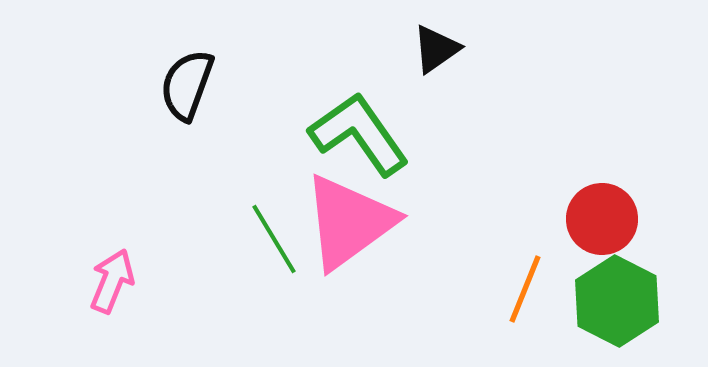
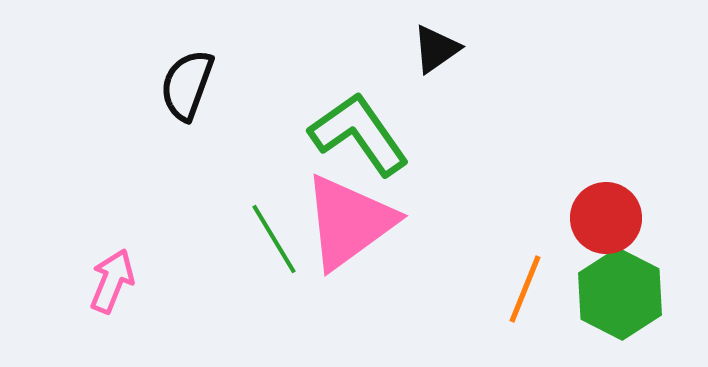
red circle: moved 4 px right, 1 px up
green hexagon: moved 3 px right, 7 px up
